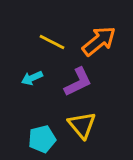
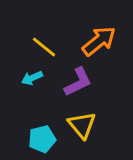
yellow line: moved 8 px left, 5 px down; rotated 12 degrees clockwise
